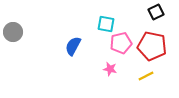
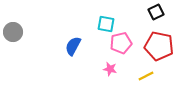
red pentagon: moved 7 px right
